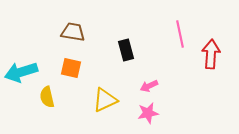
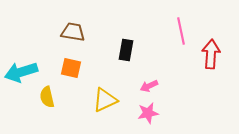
pink line: moved 1 px right, 3 px up
black rectangle: rotated 25 degrees clockwise
